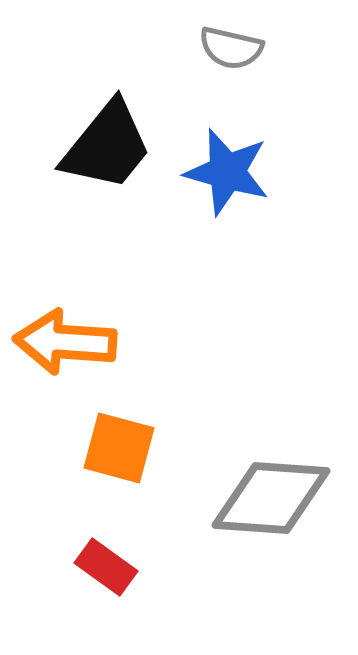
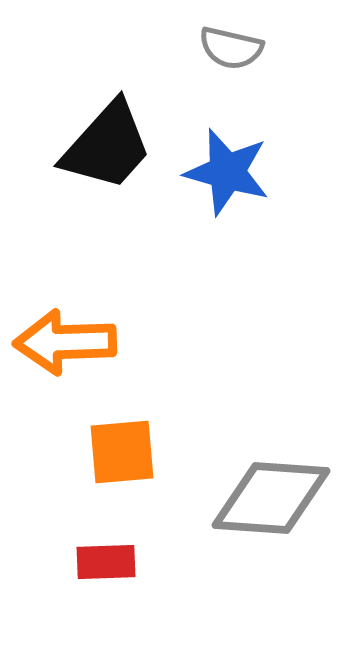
black trapezoid: rotated 3 degrees clockwise
orange arrow: rotated 6 degrees counterclockwise
orange square: moved 3 px right, 4 px down; rotated 20 degrees counterclockwise
red rectangle: moved 5 px up; rotated 38 degrees counterclockwise
